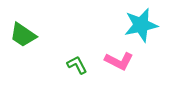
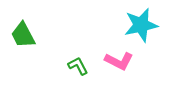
green trapezoid: rotated 28 degrees clockwise
green L-shape: moved 1 px right, 1 px down
